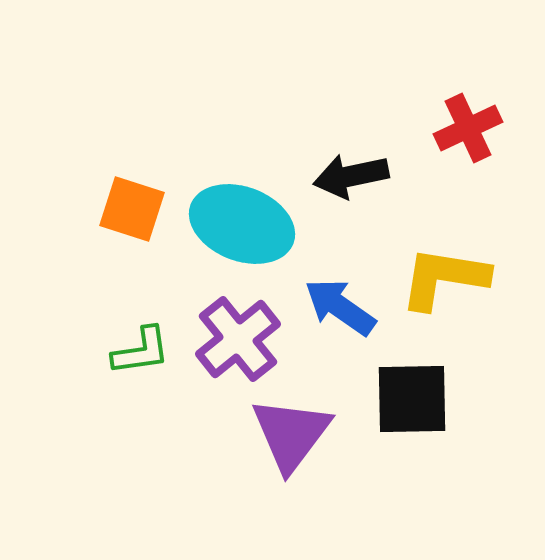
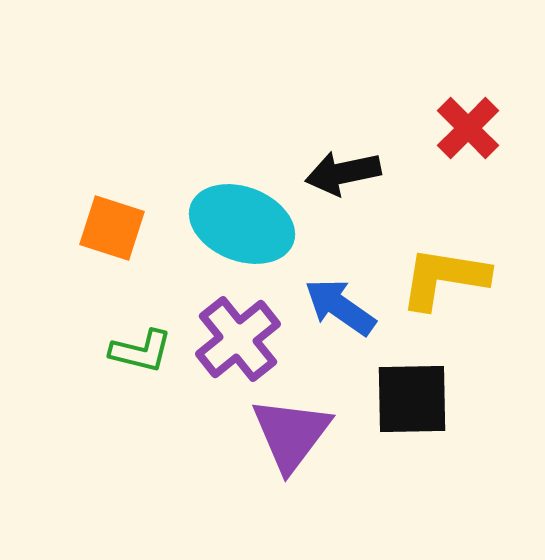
red cross: rotated 20 degrees counterclockwise
black arrow: moved 8 px left, 3 px up
orange square: moved 20 px left, 19 px down
green L-shape: rotated 22 degrees clockwise
